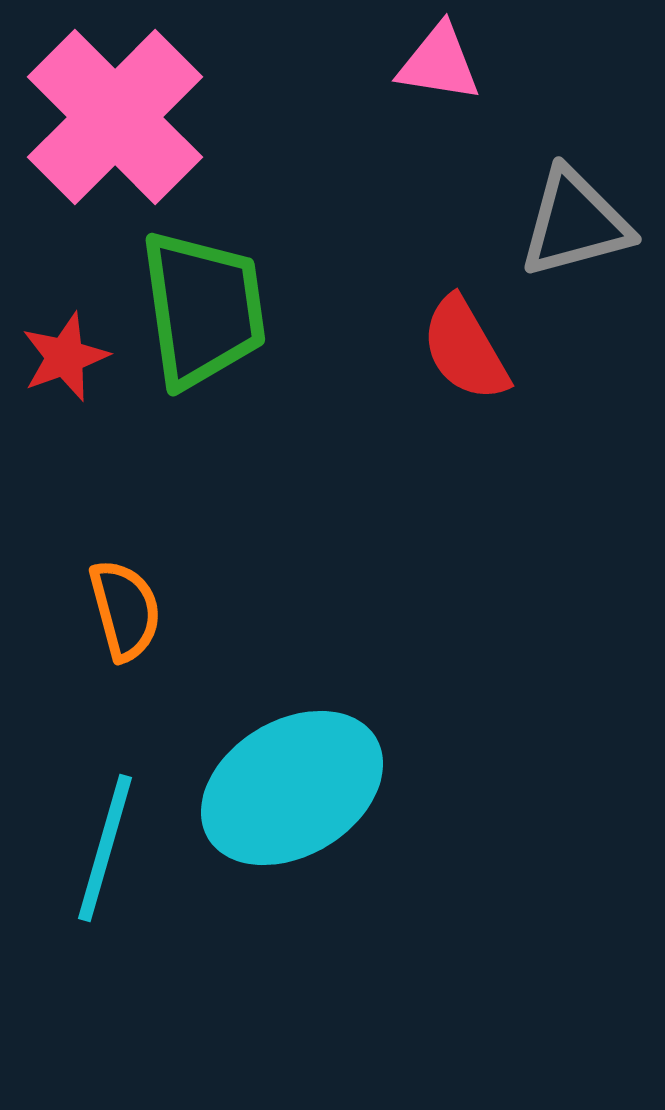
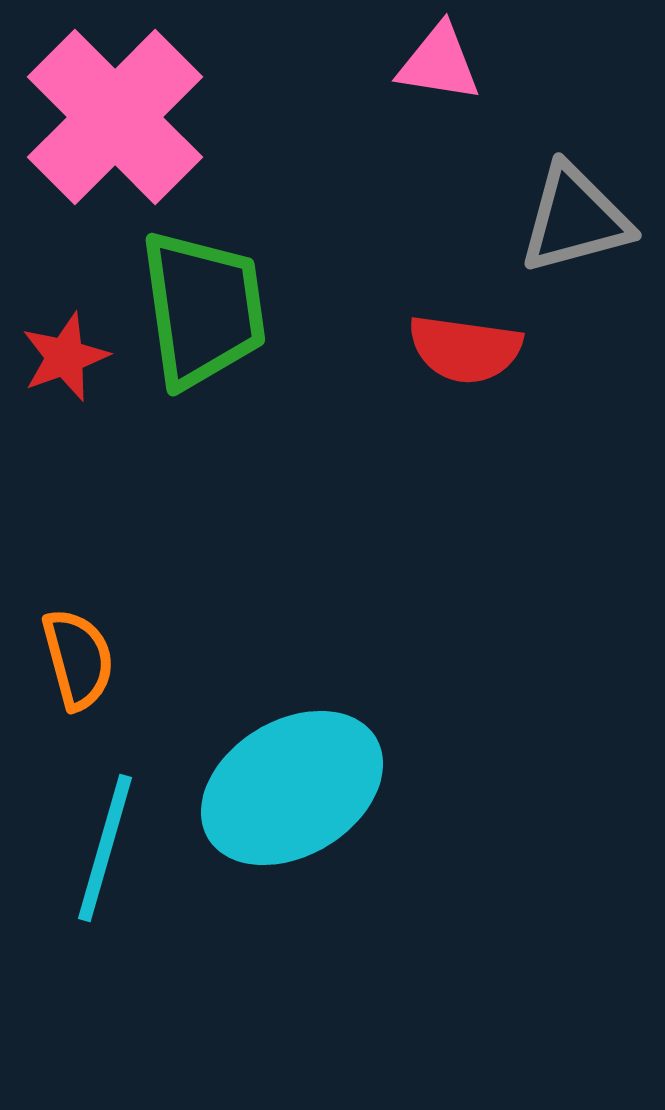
gray triangle: moved 4 px up
red semicircle: rotated 52 degrees counterclockwise
orange semicircle: moved 47 px left, 49 px down
